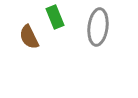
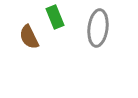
gray ellipse: moved 1 px down
